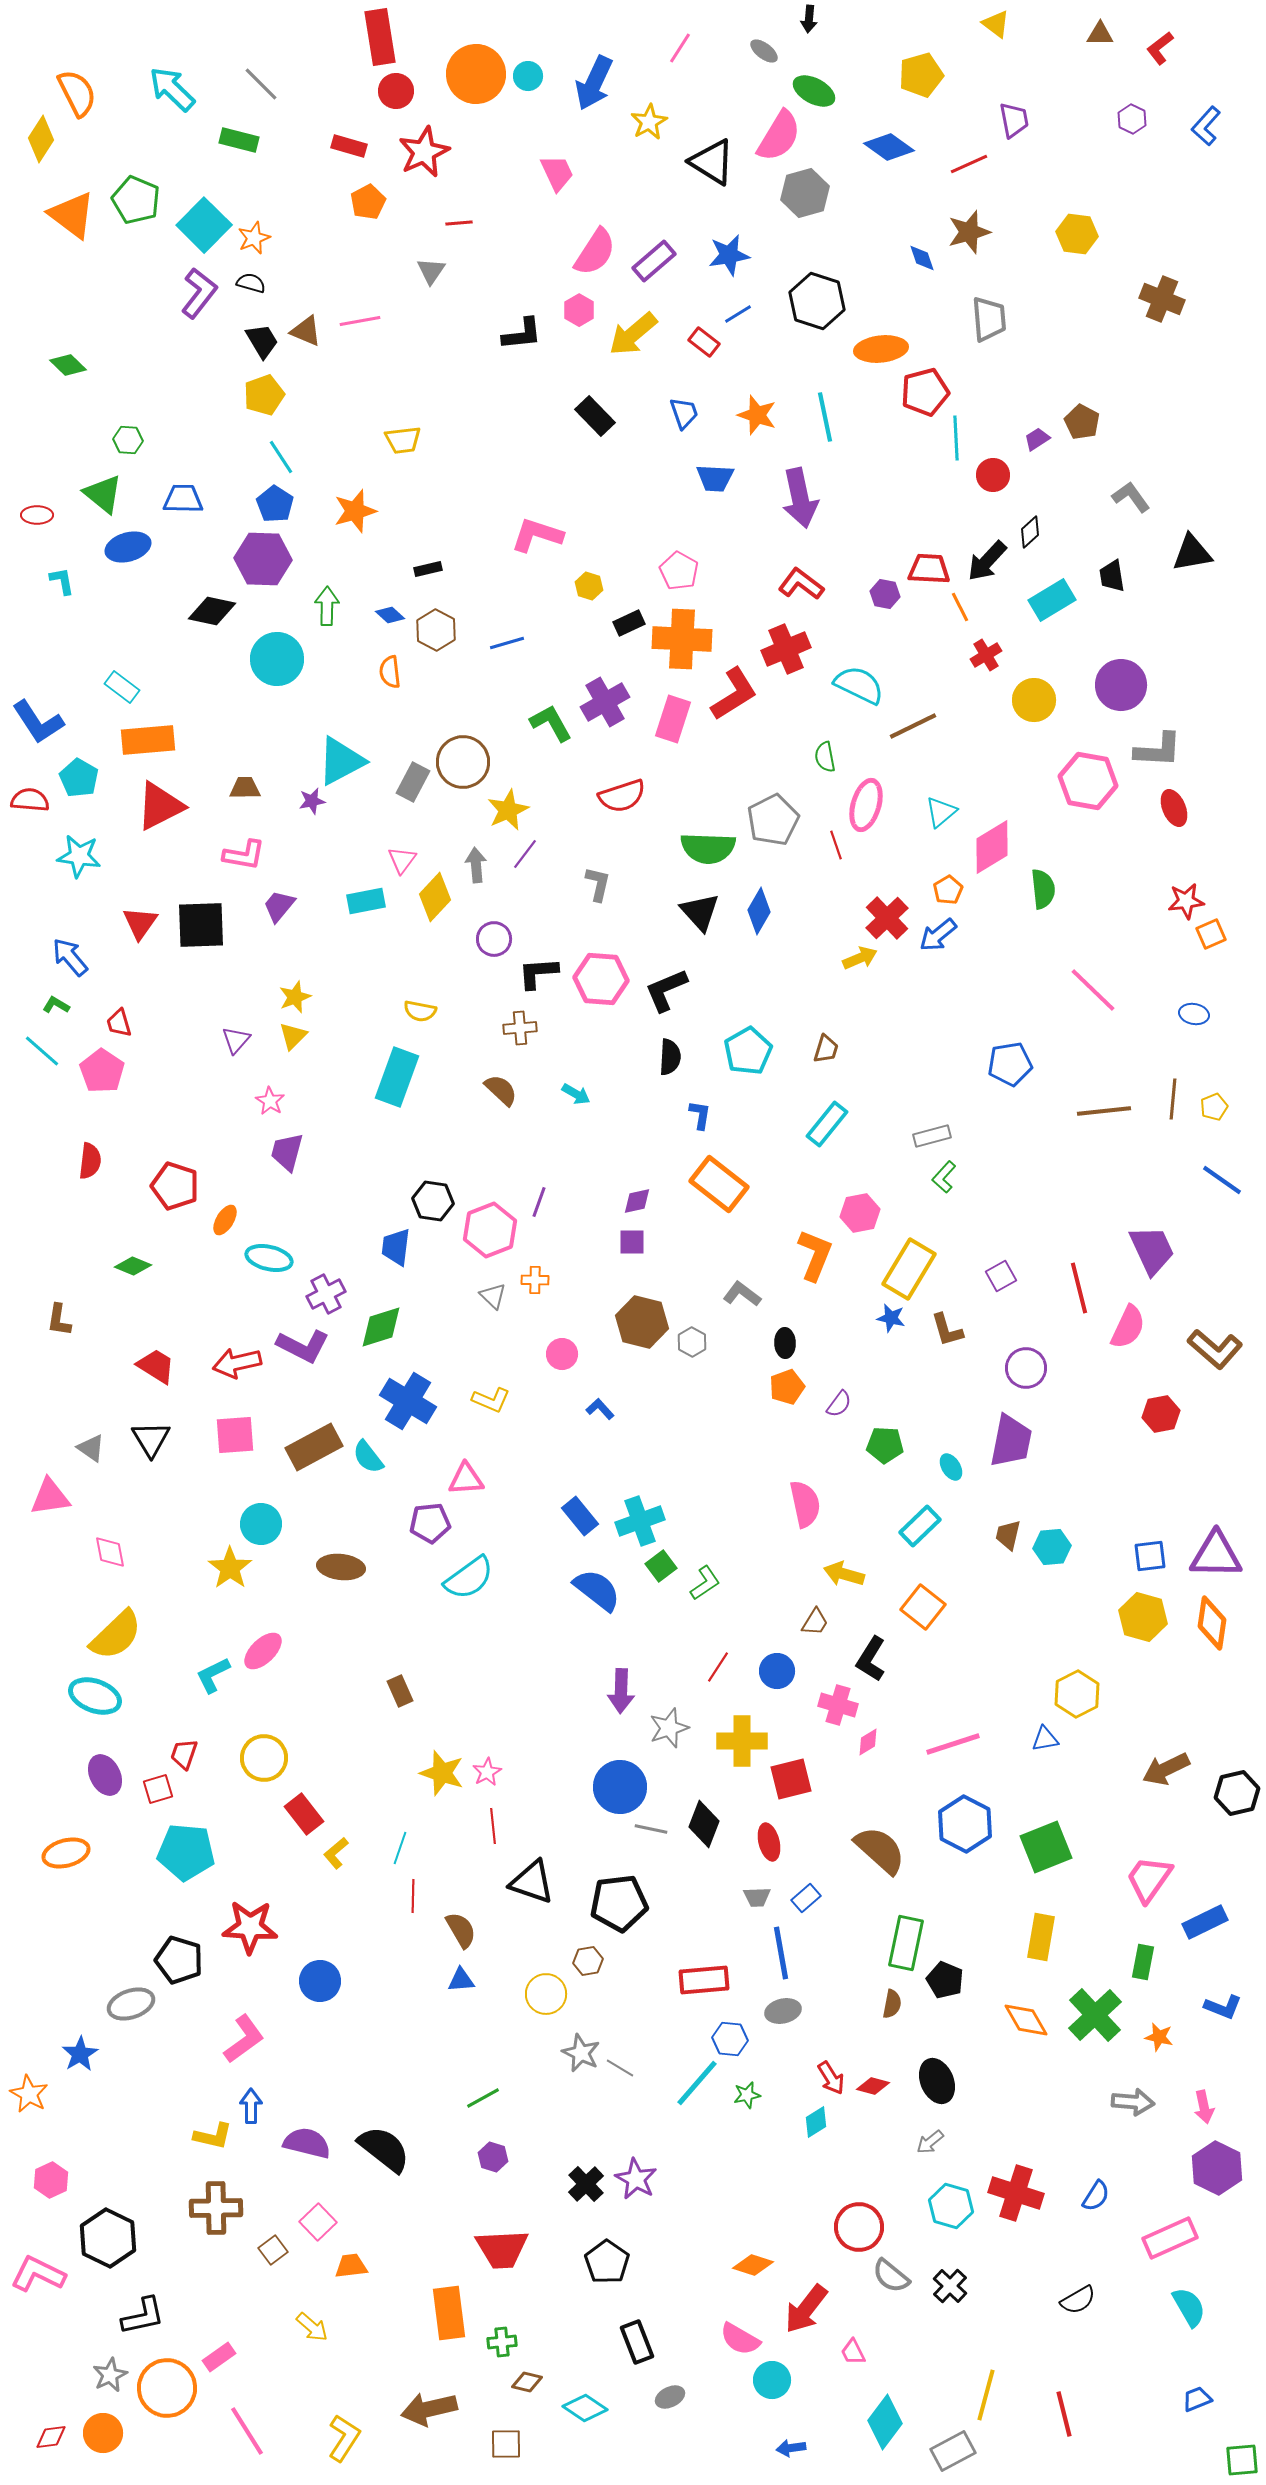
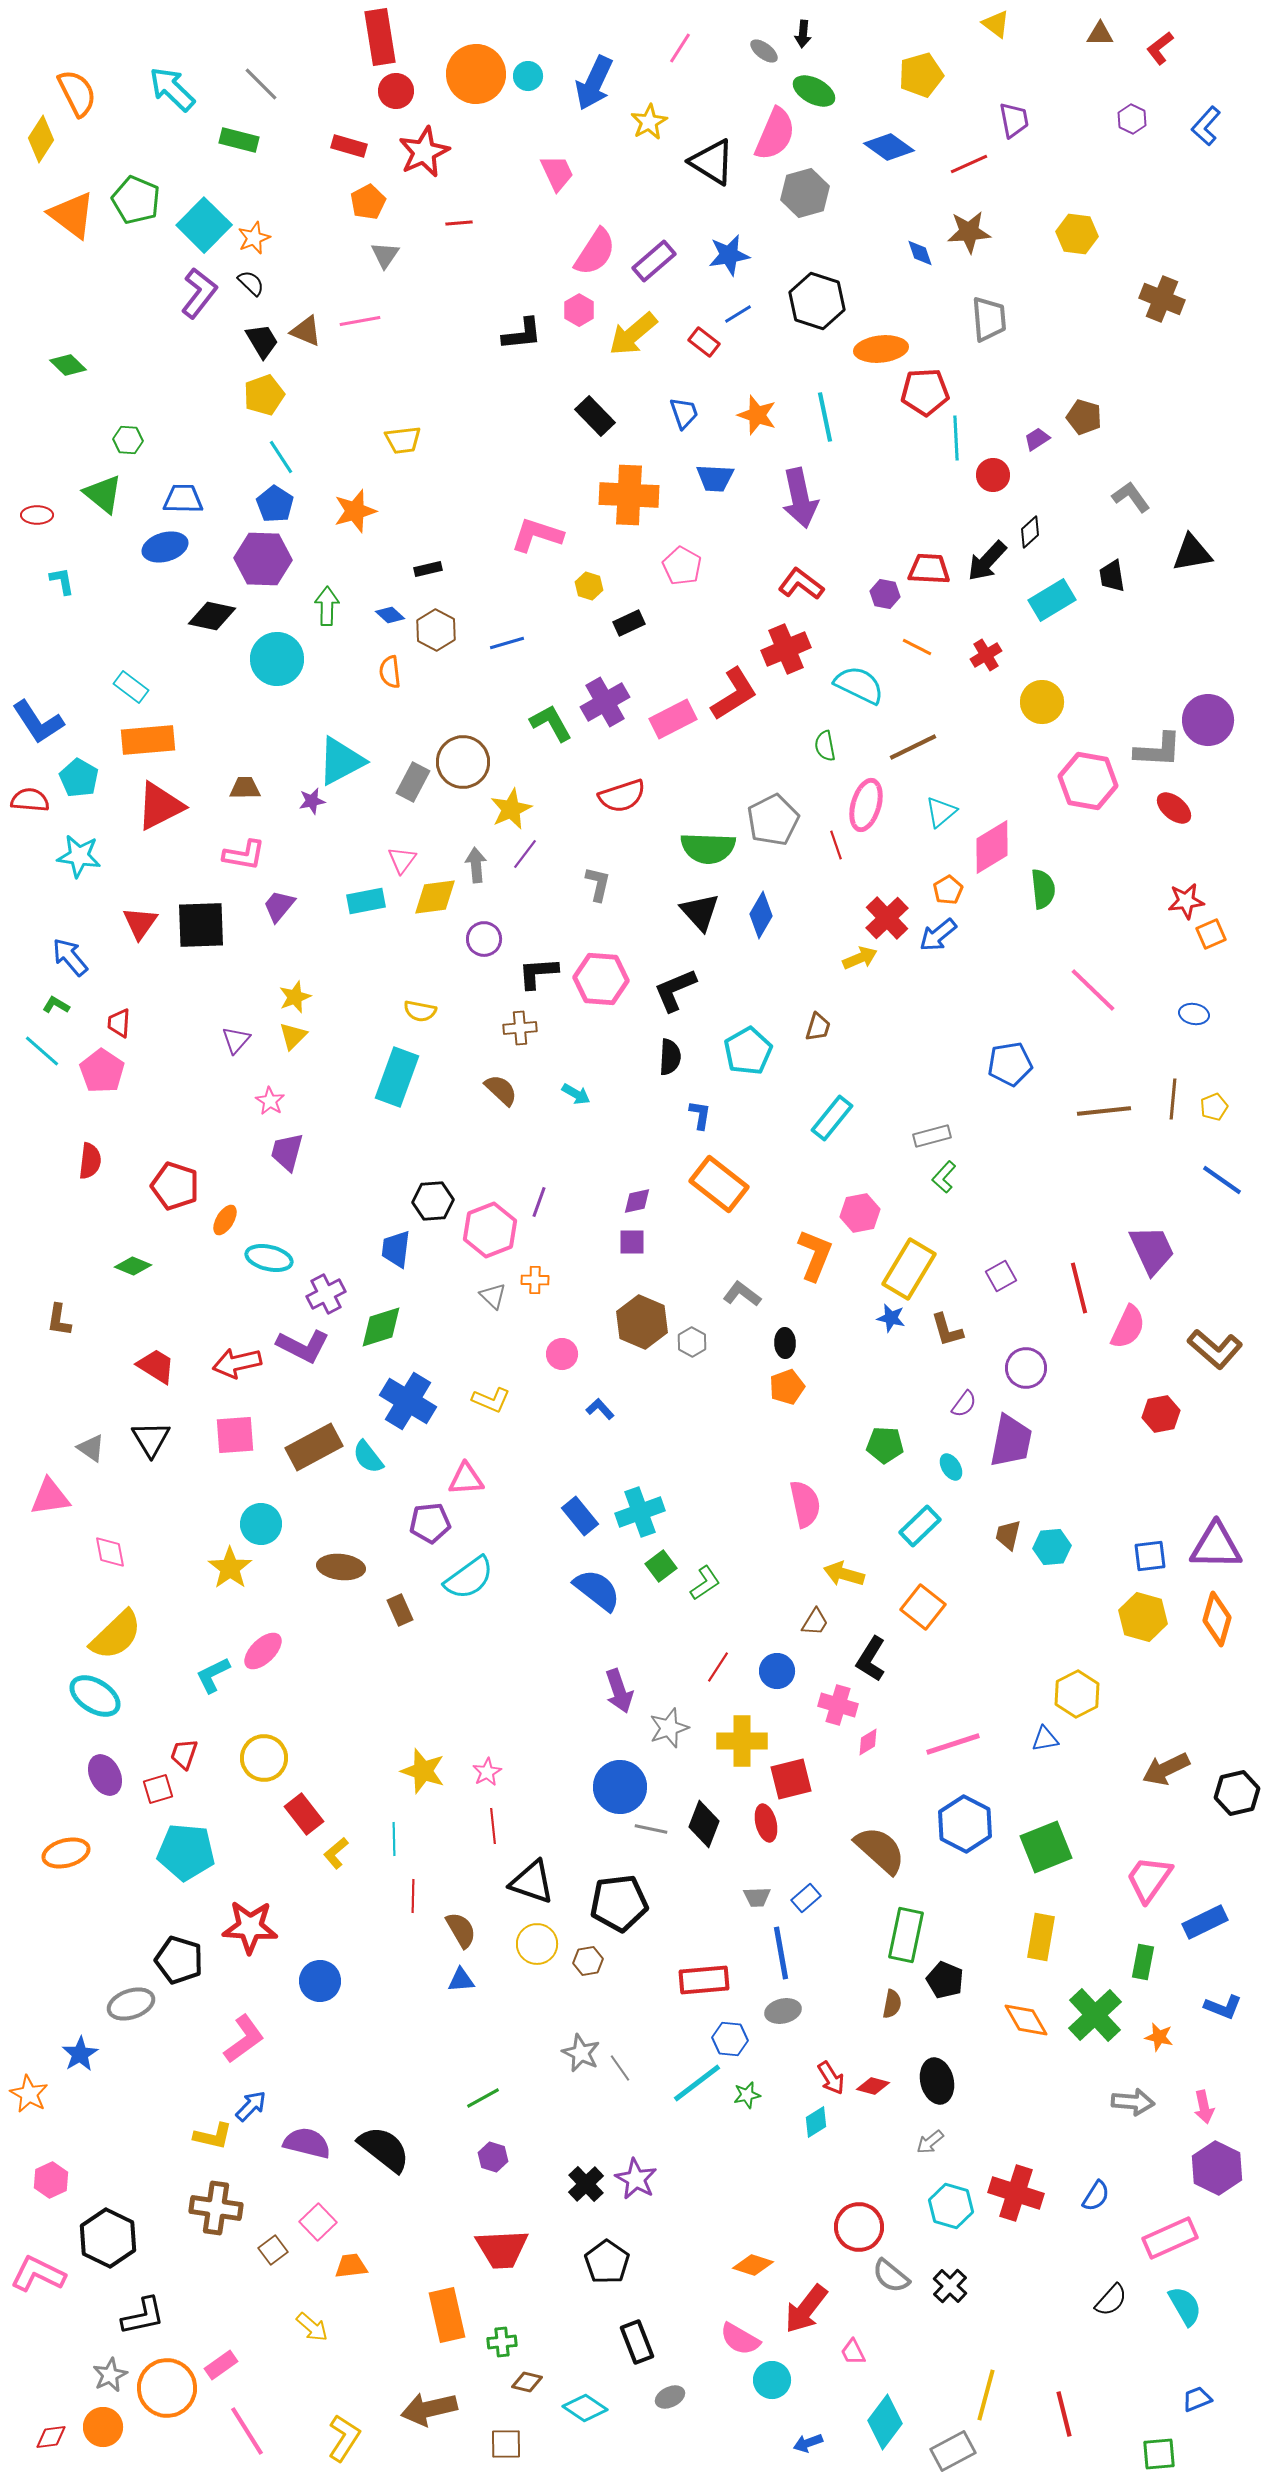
black arrow at (809, 19): moved 6 px left, 15 px down
pink semicircle at (779, 136): moved 4 px left, 2 px up; rotated 8 degrees counterclockwise
brown star at (969, 232): rotated 12 degrees clockwise
blue diamond at (922, 258): moved 2 px left, 5 px up
gray triangle at (431, 271): moved 46 px left, 16 px up
black semicircle at (251, 283): rotated 28 degrees clockwise
red pentagon at (925, 392): rotated 12 degrees clockwise
brown pentagon at (1082, 422): moved 2 px right, 5 px up; rotated 12 degrees counterclockwise
blue ellipse at (128, 547): moved 37 px right
pink pentagon at (679, 571): moved 3 px right, 5 px up
orange line at (960, 607): moved 43 px left, 40 px down; rotated 36 degrees counterclockwise
black diamond at (212, 611): moved 5 px down
orange cross at (682, 639): moved 53 px left, 144 px up
purple circle at (1121, 685): moved 87 px right, 35 px down
cyan rectangle at (122, 687): moved 9 px right
yellow circle at (1034, 700): moved 8 px right, 2 px down
pink rectangle at (673, 719): rotated 45 degrees clockwise
brown line at (913, 726): moved 21 px down
green semicircle at (825, 757): moved 11 px up
red ellipse at (1174, 808): rotated 27 degrees counterclockwise
yellow star at (508, 810): moved 3 px right, 1 px up
yellow diamond at (435, 897): rotated 39 degrees clockwise
blue diamond at (759, 911): moved 2 px right, 4 px down
purple circle at (494, 939): moved 10 px left
black L-shape at (666, 990): moved 9 px right
red trapezoid at (119, 1023): rotated 20 degrees clockwise
brown trapezoid at (826, 1049): moved 8 px left, 22 px up
cyan rectangle at (827, 1124): moved 5 px right, 6 px up
black hexagon at (433, 1201): rotated 12 degrees counterclockwise
blue trapezoid at (396, 1247): moved 2 px down
brown hexagon at (642, 1322): rotated 9 degrees clockwise
purple semicircle at (839, 1404): moved 125 px right
cyan cross at (640, 1521): moved 9 px up
purple triangle at (1216, 1555): moved 9 px up
orange diamond at (1212, 1623): moved 5 px right, 4 px up; rotated 8 degrees clockwise
brown rectangle at (400, 1691): moved 81 px up
purple arrow at (621, 1691): moved 2 px left; rotated 21 degrees counterclockwise
cyan ellipse at (95, 1696): rotated 12 degrees clockwise
yellow star at (442, 1773): moved 19 px left, 2 px up
red ellipse at (769, 1842): moved 3 px left, 19 px up
cyan line at (400, 1848): moved 6 px left, 9 px up; rotated 20 degrees counterclockwise
green rectangle at (906, 1943): moved 8 px up
yellow circle at (546, 1994): moved 9 px left, 50 px up
gray line at (620, 2068): rotated 24 degrees clockwise
black ellipse at (937, 2081): rotated 9 degrees clockwise
cyan line at (697, 2083): rotated 12 degrees clockwise
blue arrow at (251, 2106): rotated 44 degrees clockwise
brown cross at (216, 2208): rotated 9 degrees clockwise
black semicircle at (1078, 2300): moved 33 px right; rotated 18 degrees counterclockwise
cyan semicircle at (1189, 2307): moved 4 px left, 1 px up
orange rectangle at (449, 2313): moved 2 px left, 2 px down; rotated 6 degrees counterclockwise
pink rectangle at (219, 2357): moved 2 px right, 8 px down
orange circle at (103, 2433): moved 6 px up
blue arrow at (791, 2448): moved 17 px right, 5 px up; rotated 12 degrees counterclockwise
green square at (1242, 2460): moved 83 px left, 6 px up
